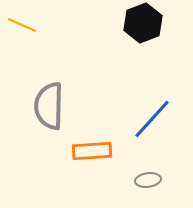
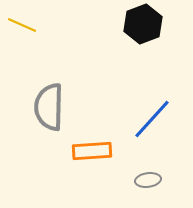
black hexagon: moved 1 px down
gray semicircle: moved 1 px down
